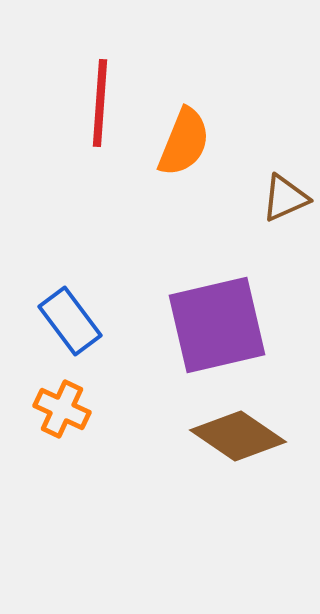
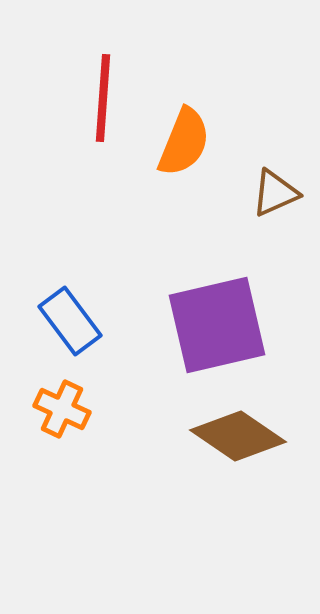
red line: moved 3 px right, 5 px up
brown triangle: moved 10 px left, 5 px up
